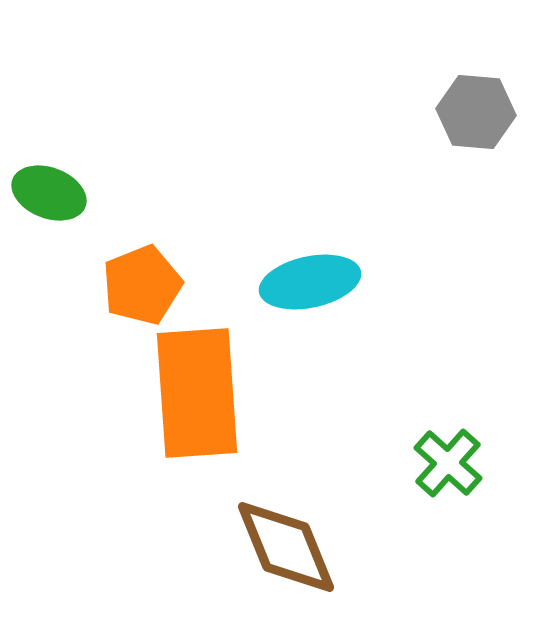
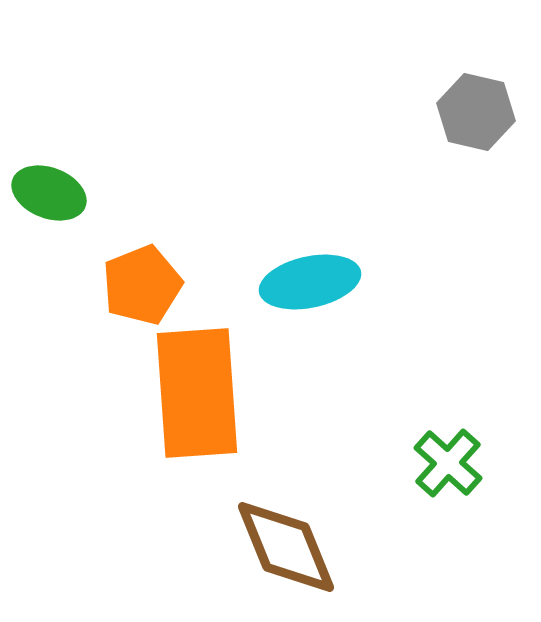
gray hexagon: rotated 8 degrees clockwise
